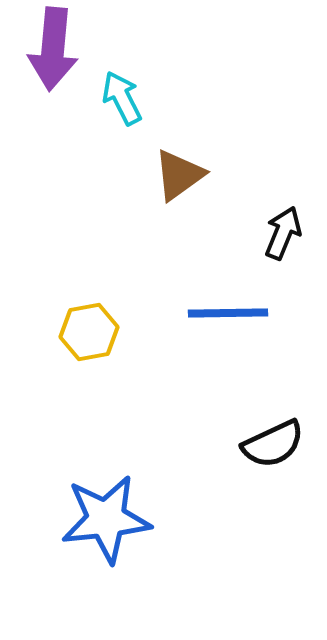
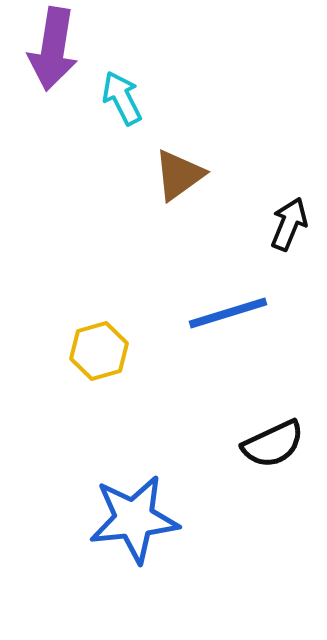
purple arrow: rotated 4 degrees clockwise
black arrow: moved 6 px right, 9 px up
blue line: rotated 16 degrees counterclockwise
yellow hexagon: moved 10 px right, 19 px down; rotated 6 degrees counterclockwise
blue star: moved 28 px right
